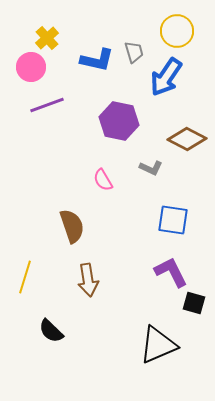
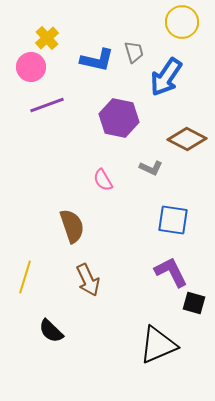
yellow circle: moved 5 px right, 9 px up
purple hexagon: moved 3 px up
brown arrow: rotated 16 degrees counterclockwise
